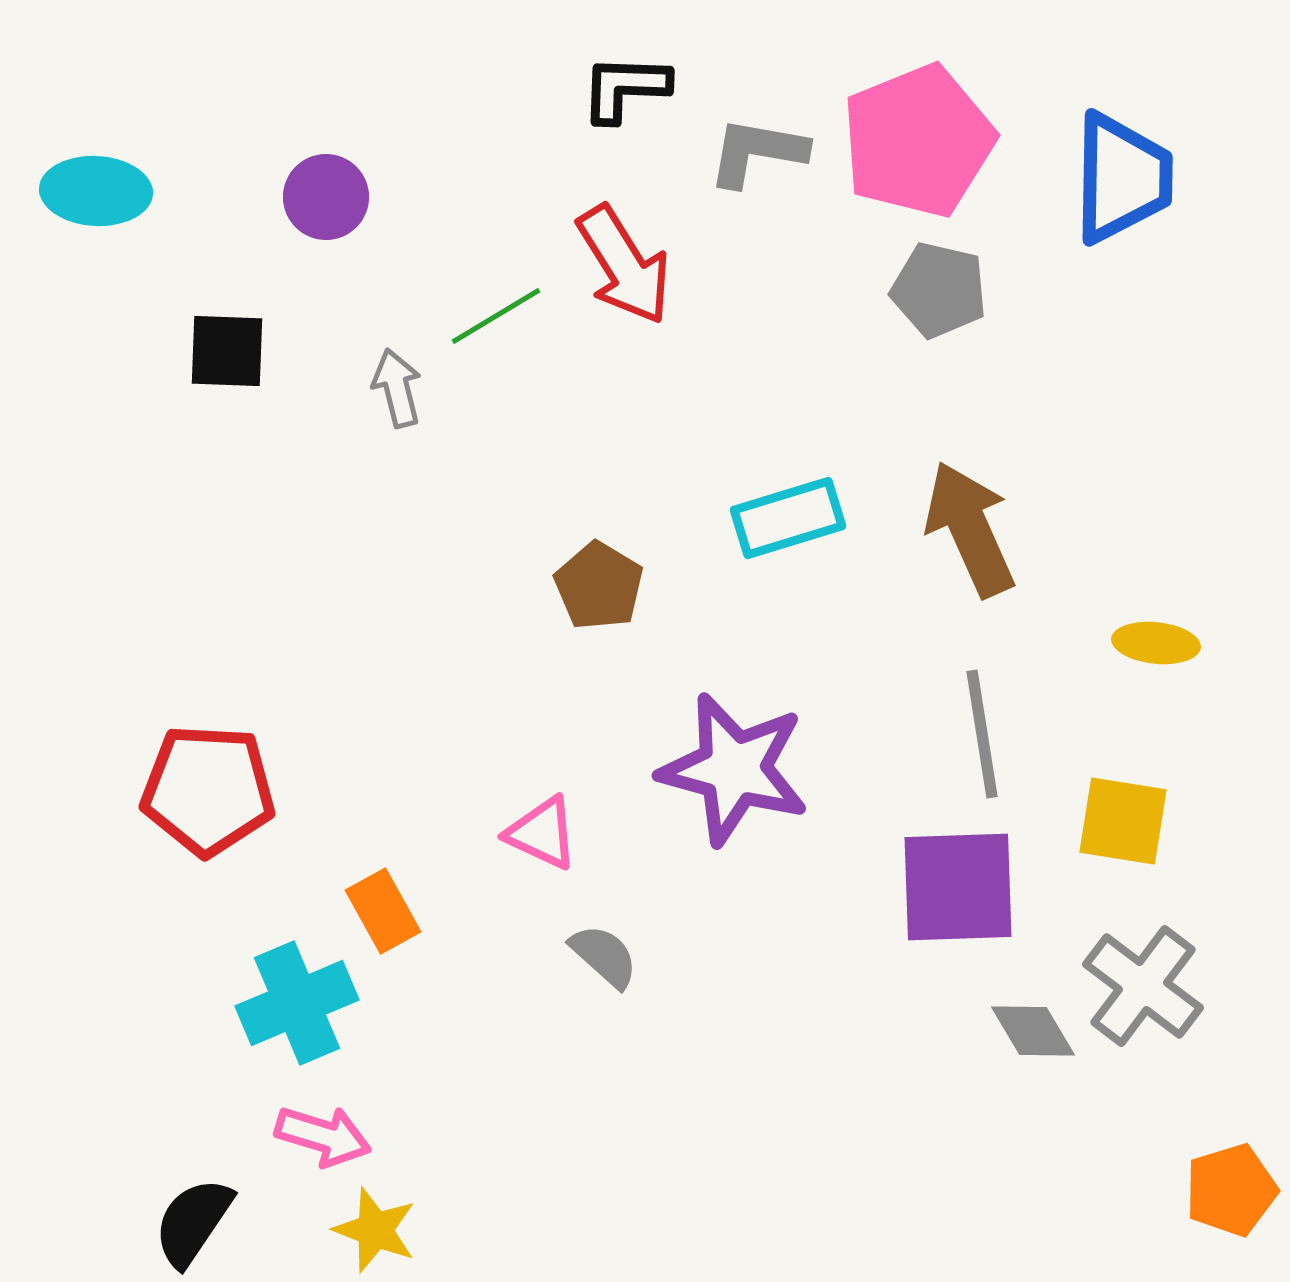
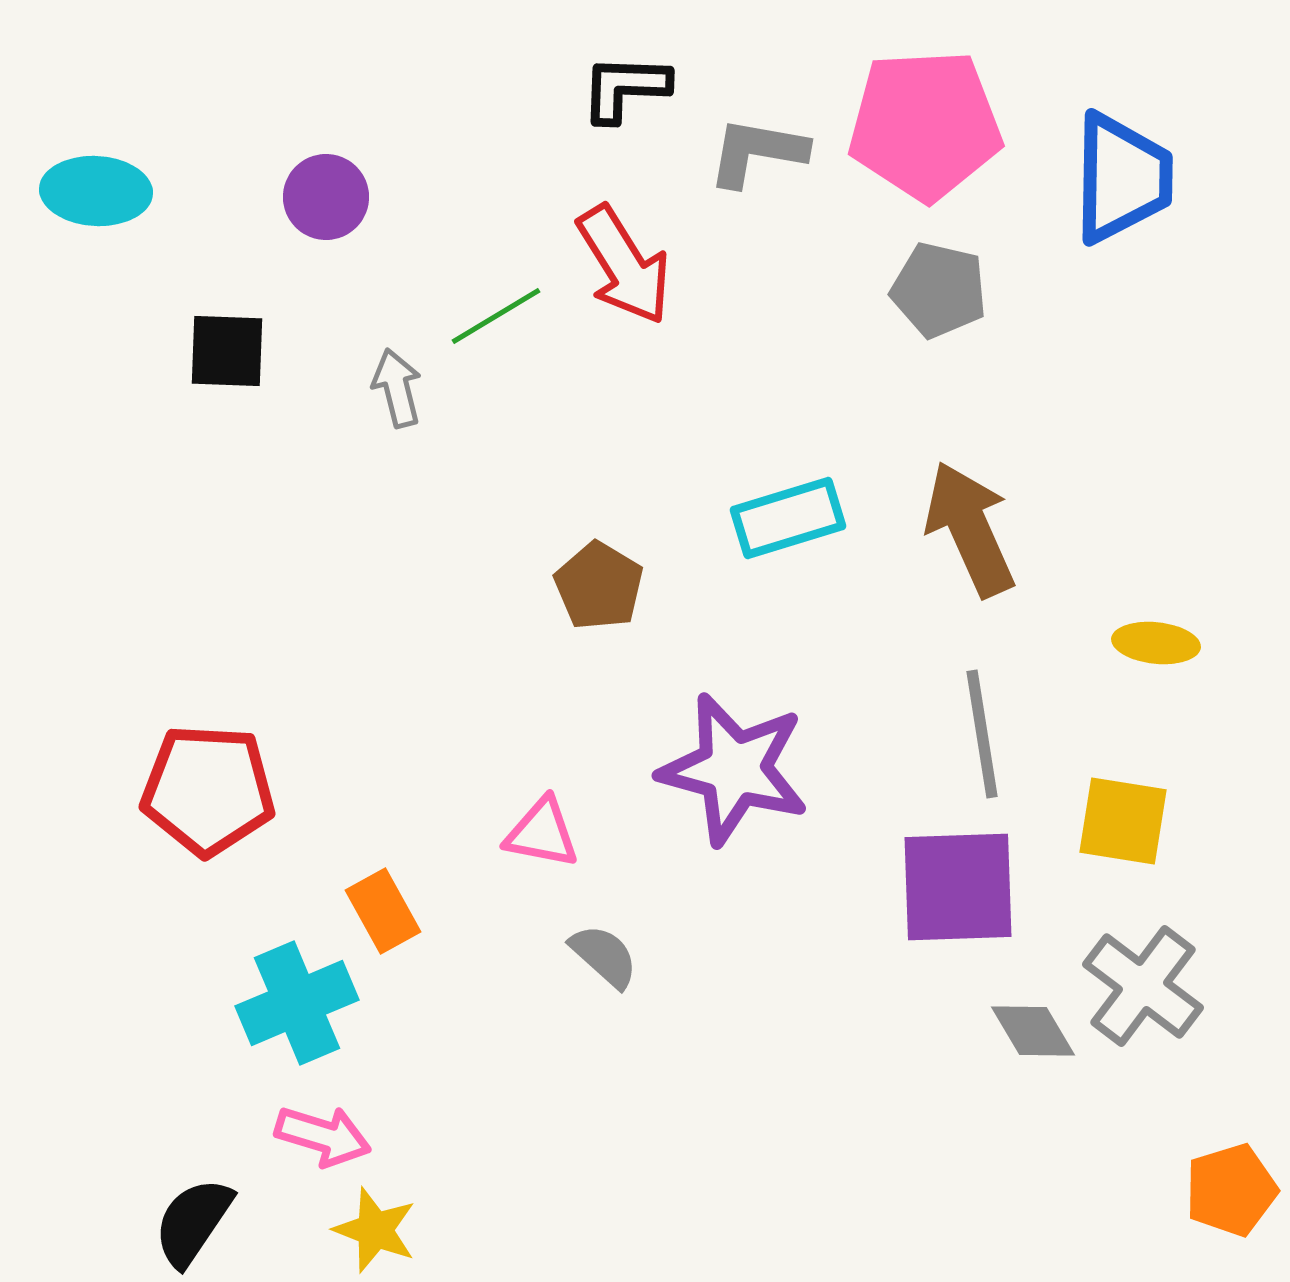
pink pentagon: moved 7 px right, 16 px up; rotated 19 degrees clockwise
pink triangle: rotated 14 degrees counterclockwise
